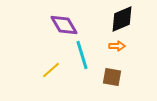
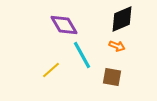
orange arrow: rotated 21 degrees clockwise
cyan line: rotated 12 degrees counterclockwise
